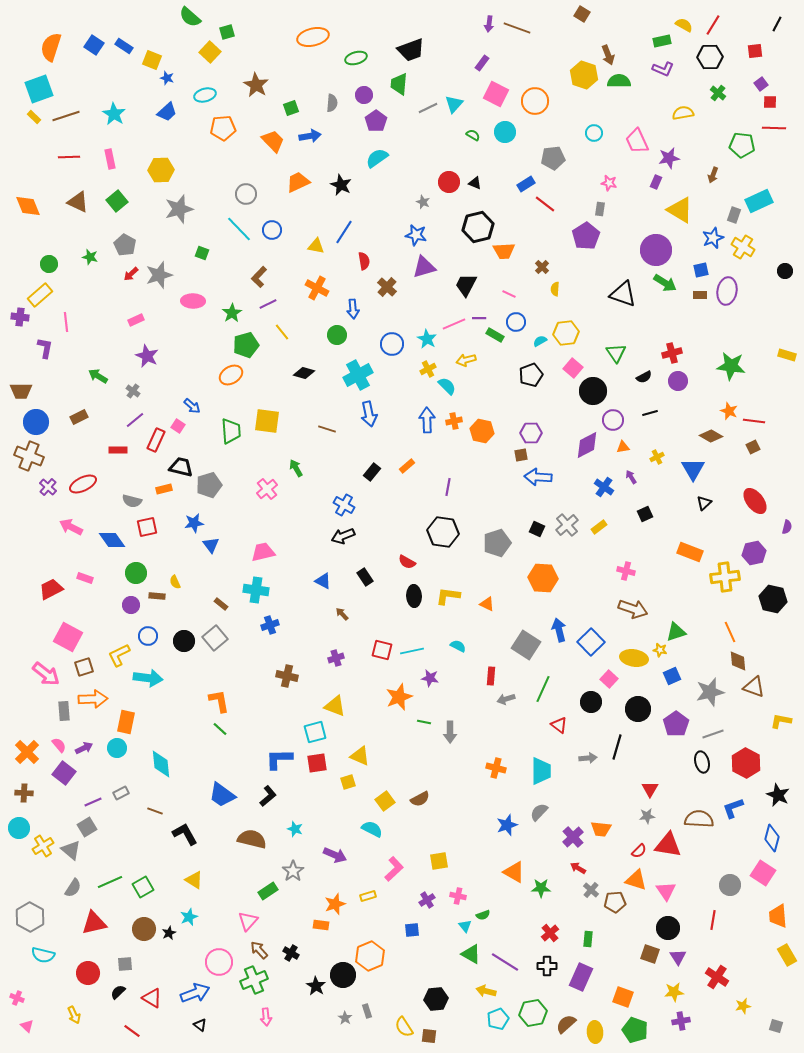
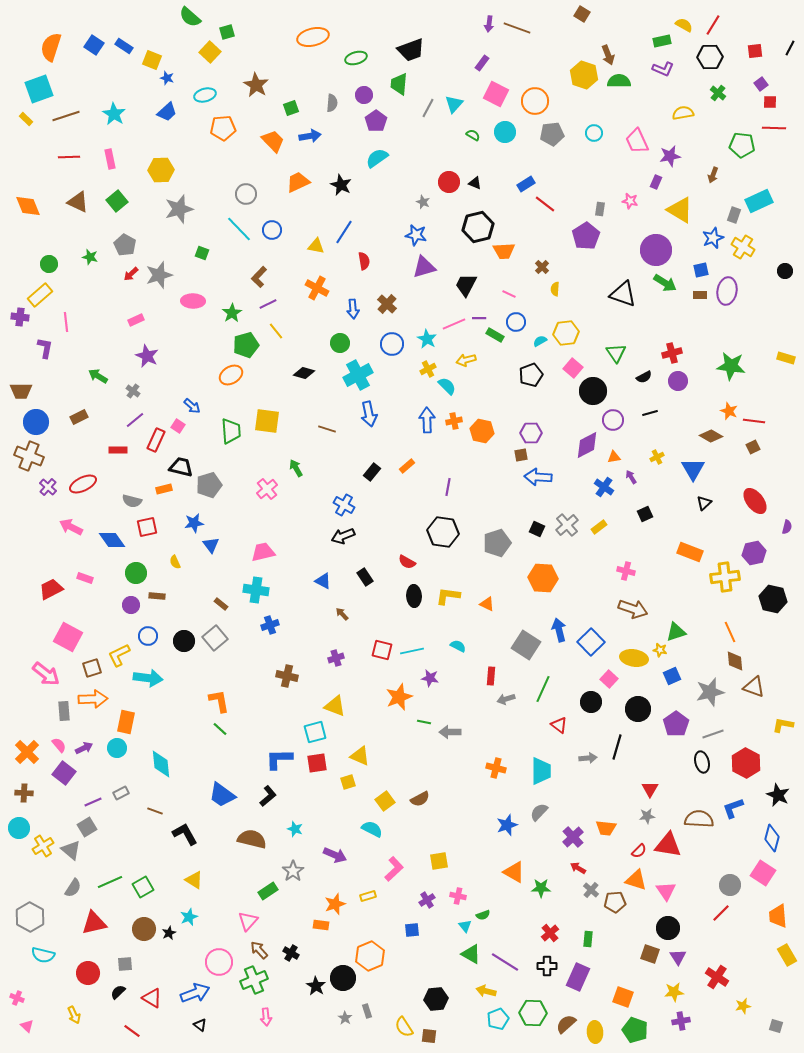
black line at (777, 24): moved 13 px right, 24 px down
gray line at (428, 108): rotated 36 degrees counterclockwise
yellow rectangle at (34, 117): moved 8 px left, 2 px down
gray pentagon at (553, 158): moved 1 px left, 24 px up
purple star at (669, 158): moved 1 px right, 2 px up
pink star at (609, 183): moved 21 px right, 18 px down
brown cross at (387, 287): moved 17 px down
yellow line at (282, 332): moved 6 px left, 1 px up
green circle at (337, 335): moved 3 px right, 8 px down
yellow rectangle at (787, 355): moved 1 px left, 3 px down
orange triangle at (623, 447): moved 9 px left, 10 px down
yellow semicircle at (175, 582): moved 20 px up
brown diamond at (738, 661): moved 3 px left
brown square at (84, 667): moved 8 px right, 1 px down
yellow L-shape at (781, 721): moved 2 px right, 4 px down
gray arrow at (450, 732): rotated 90 degrees clockwise
orange trapezoid at (601, 829): moved 5 px right, 1 px up
red line at (713, 920): moved 8 px right, 7 px up; rotated 36 degrees clockwise
black circle at (343, 975): moved 3 px down
purple rectangle at (581, 977): moved 3 px left
green hexagon at (533, 1013): rotated 12 degrees clockwise
